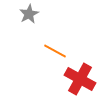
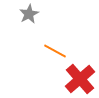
red cross: rotated 20 degrees clockwise
